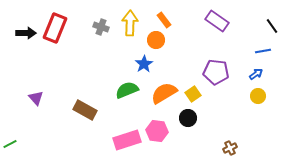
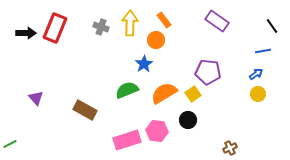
purple pentagon: moved 8 px left
yellow circle: moved 2 px up
black circle: moved 2 px down
